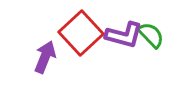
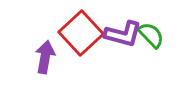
purple L-shape: moved 1 px left, 1 px up
purple arrow: rotated 12 degrees counterclockwise
